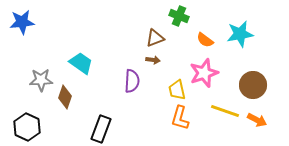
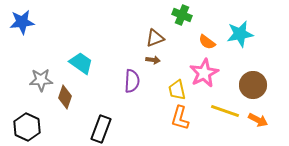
green cross: moved 3 px right, 1 px up
orange semicircle: moved 2 px right, 2 px down
pink star: rotated 8 degrees counterclockwise
orange arrow: moved 1 px right
